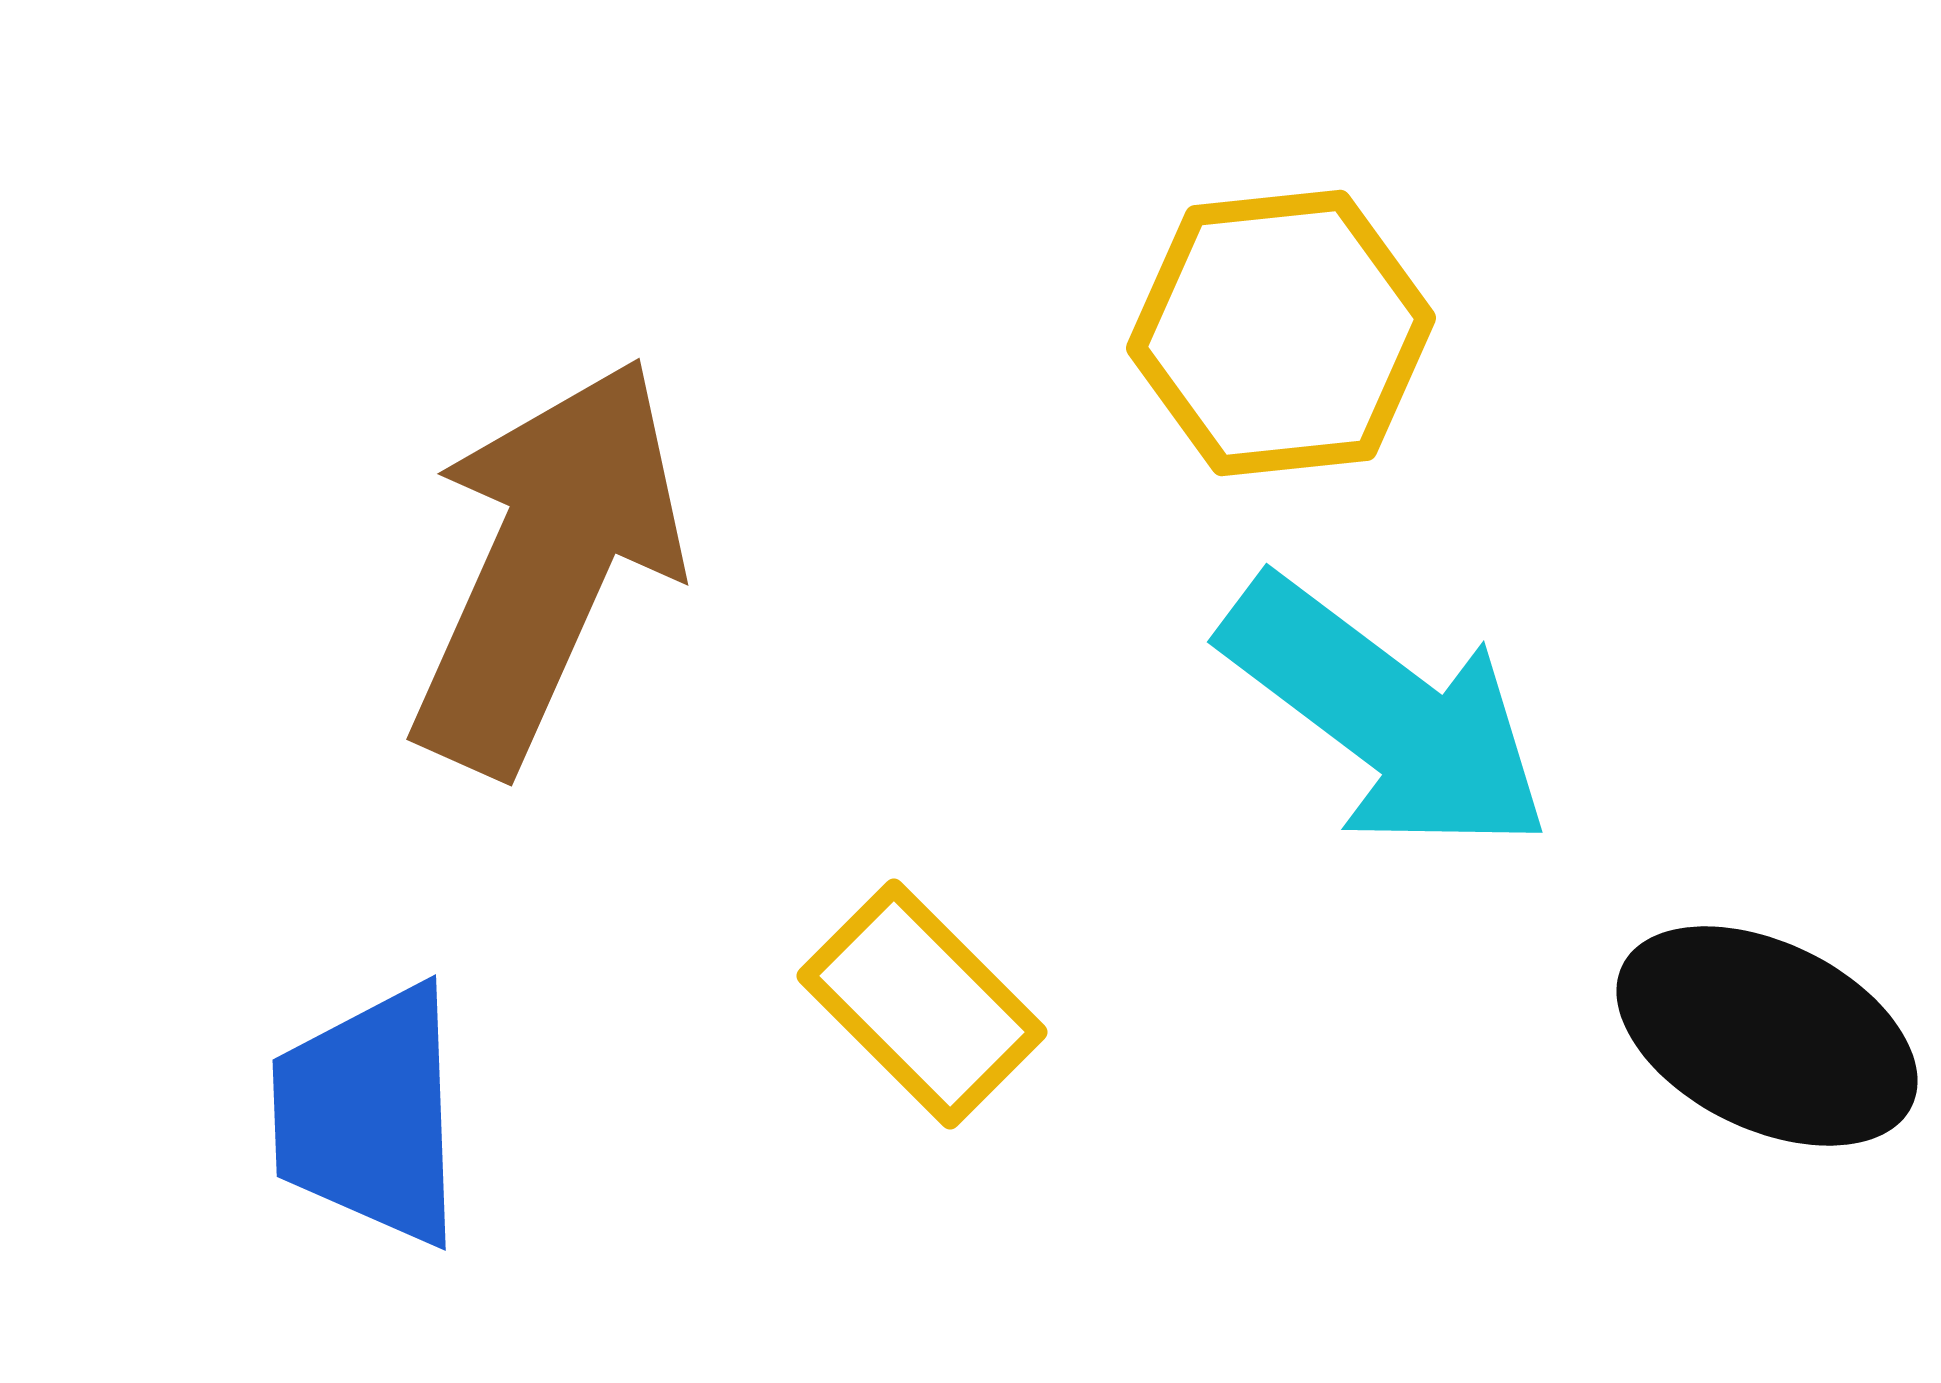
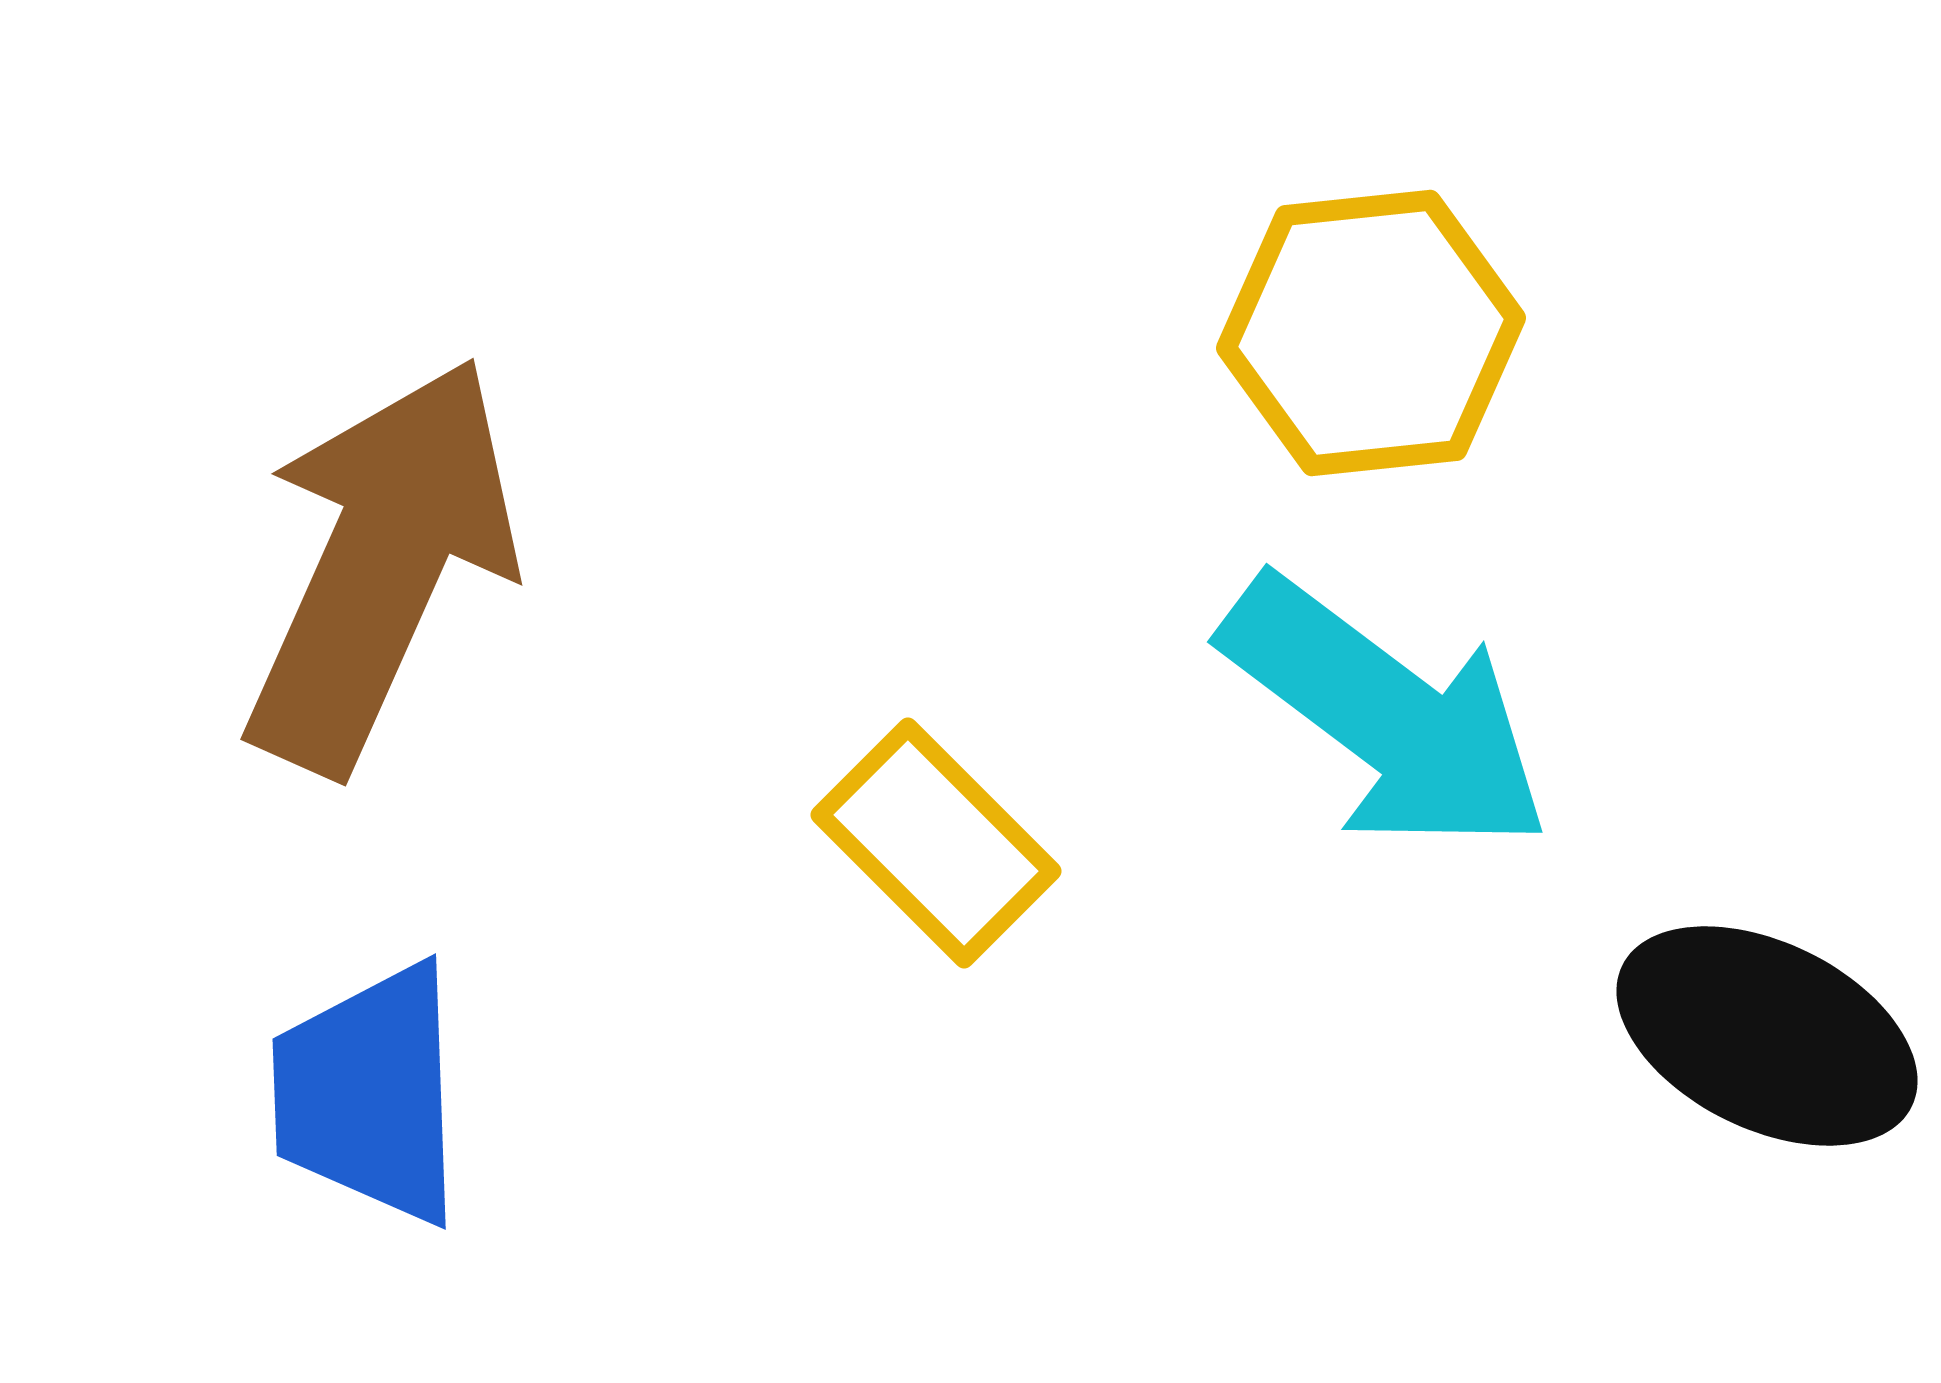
yellow hexagon: moved 90 px right
brown arrow: moved 166 px left
yellow rectangle: moved 14 px right, 161 px up
blue trapezoid: moved 21 px up
